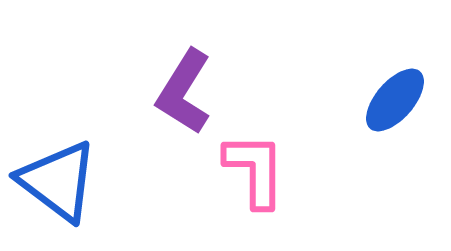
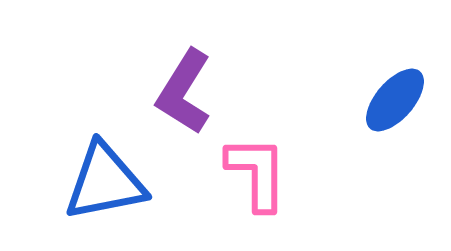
pink L-shape: moved 2 px right, 3 px down
blue triangle: moved 47 px right, 1 px down; rotated 48 degrees counterclockwise
